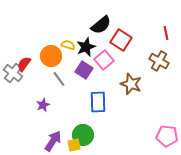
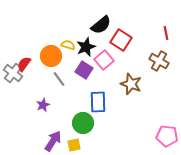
green circle: moved 12 px up
